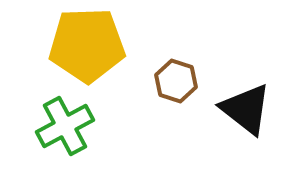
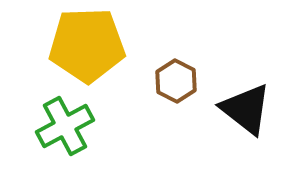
brown hexagon: rotated 9 degrees clockwise
